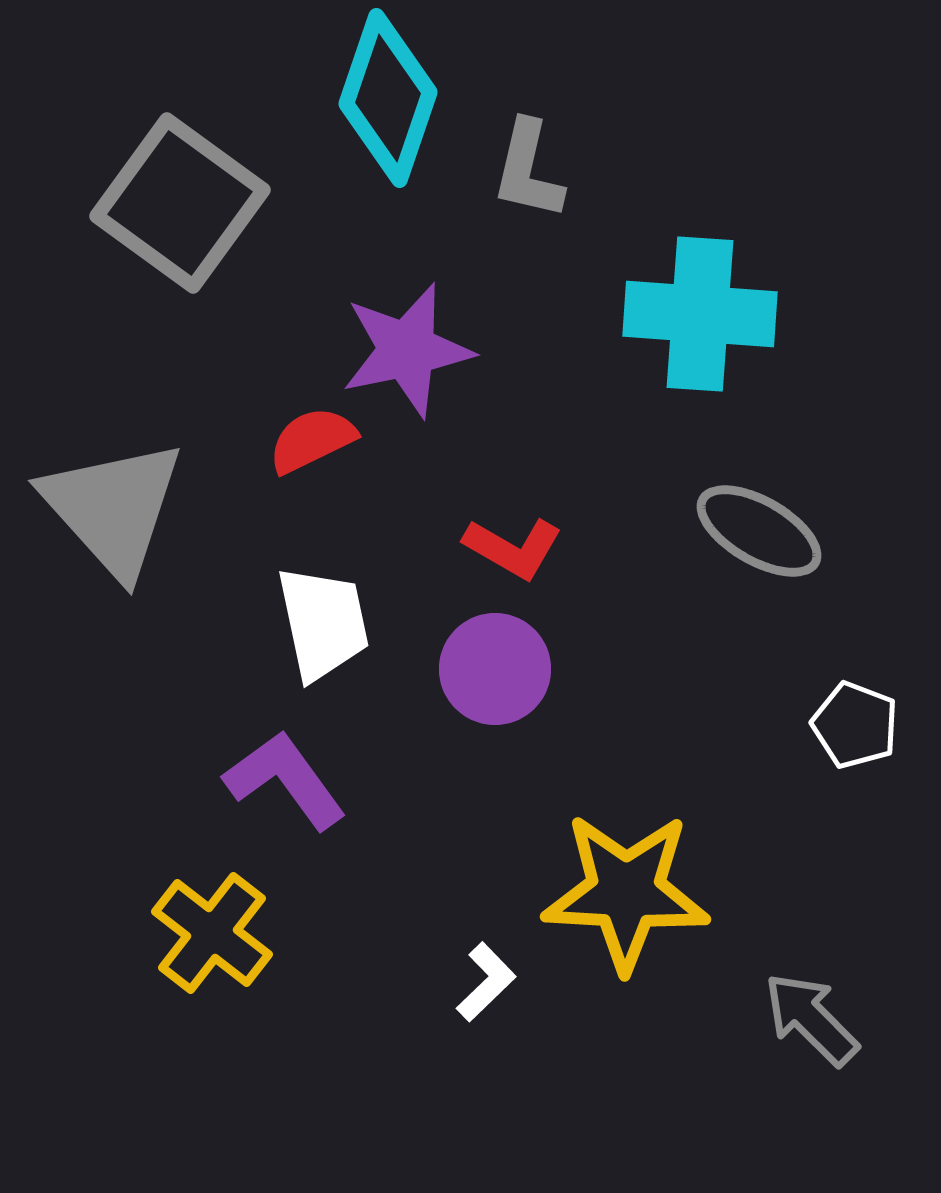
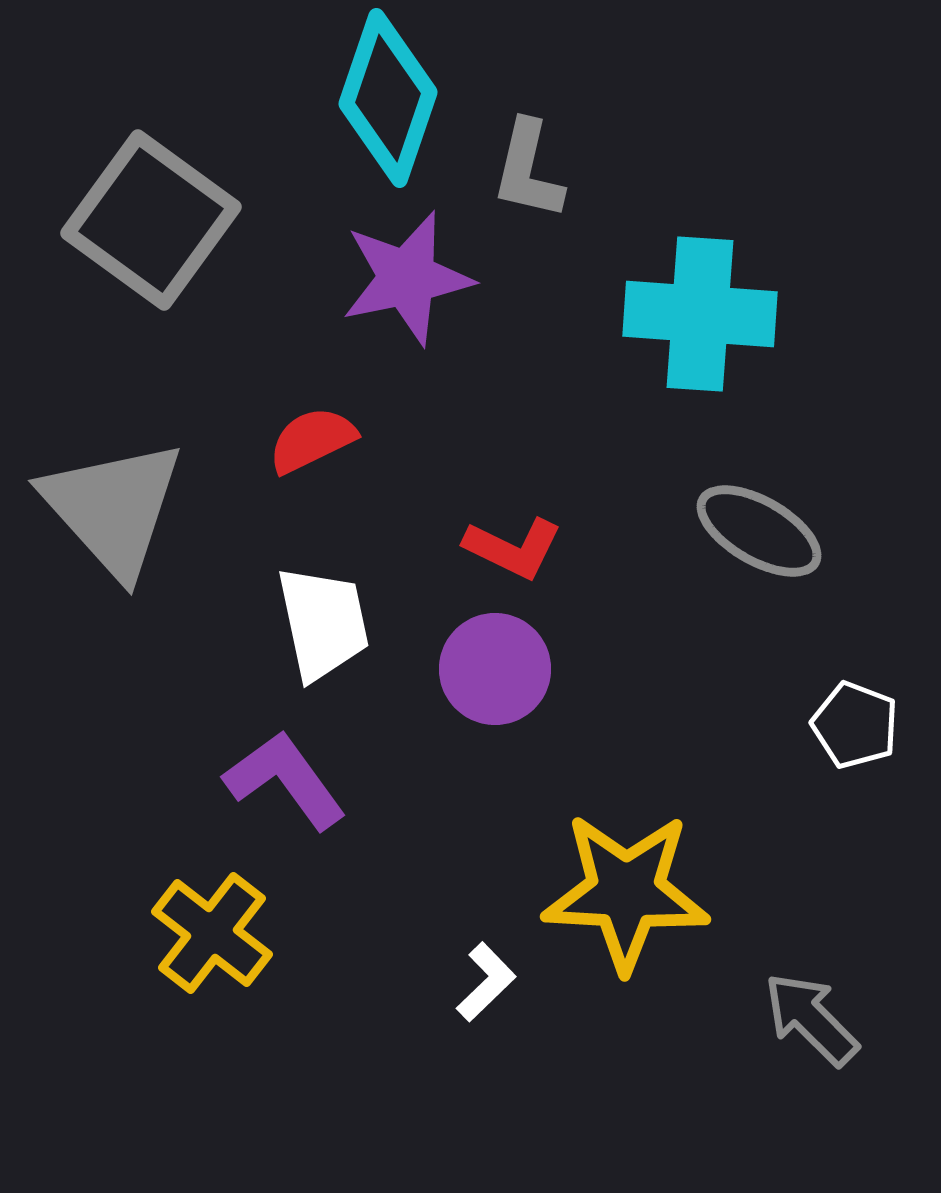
gray square: moved 29 px left, 17 px down
purple star: moved 72 px up
red L-shape: rotated 4 degrees counterclockwise
